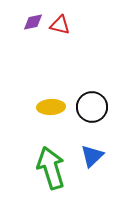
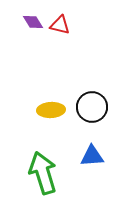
purple diamond: rotated 70 degrees clockwise
yellow ellipse: moved 3 px down
blue triangle: rotated 40 degrees clockwise
green arrow: moved 8 px left, 5 px down
